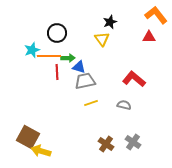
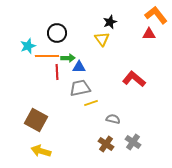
red triangle: moved 3 px up
cyan star: moved 4 px left, 4 px up
orange line: moved 2 px left
blue triangle: rotated 16 degrees counterclockwise
gray trapezoid: moved 5 px left, 7 px down
gray semicircle: moved 11 px left, 14 px down
brown square: moved 8 px right, 17 px up
